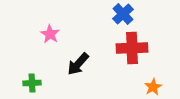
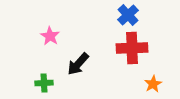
blue cross: moved 5 px right, 1 px down
pink star: moved 2 px down
green cross: moved 12 px right
orange star: moved 3 px up
